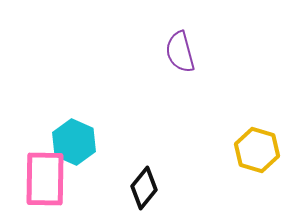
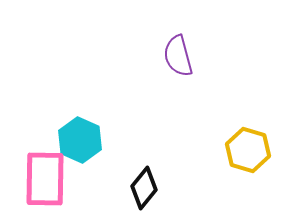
purple semicircle: moved 2 px left, 4 px down
cyan hexagon: moved 6 px right, 2 px up
yellow hexagon: moved 9 px left
